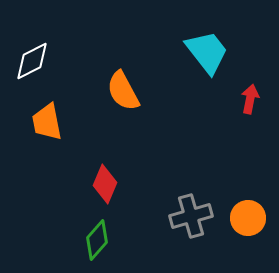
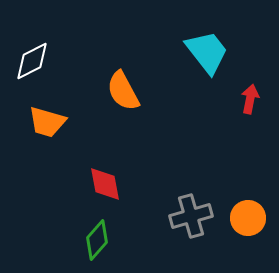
orange trapezoid: rotated 63 degrees counterclockwise
red diamond: rotated 33 degrees counterclockwise
